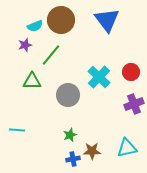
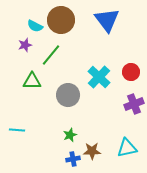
cyan semicircle: rotated 49 degrees clockwise
